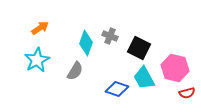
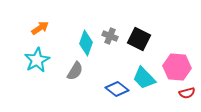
black square: moved 9 px up
pink hexagon: moved 2 px right, 1 px up; rotated 8 degrees counterclockwise
cyan trapezoid: rotated 15 degrees counterclockwise
blue diamond: rotated 20 degrees clockwise
